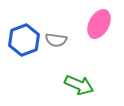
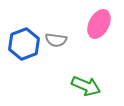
blue hexagon: moved 4 px down
green arrow: moved 7 px right, 1 px down
